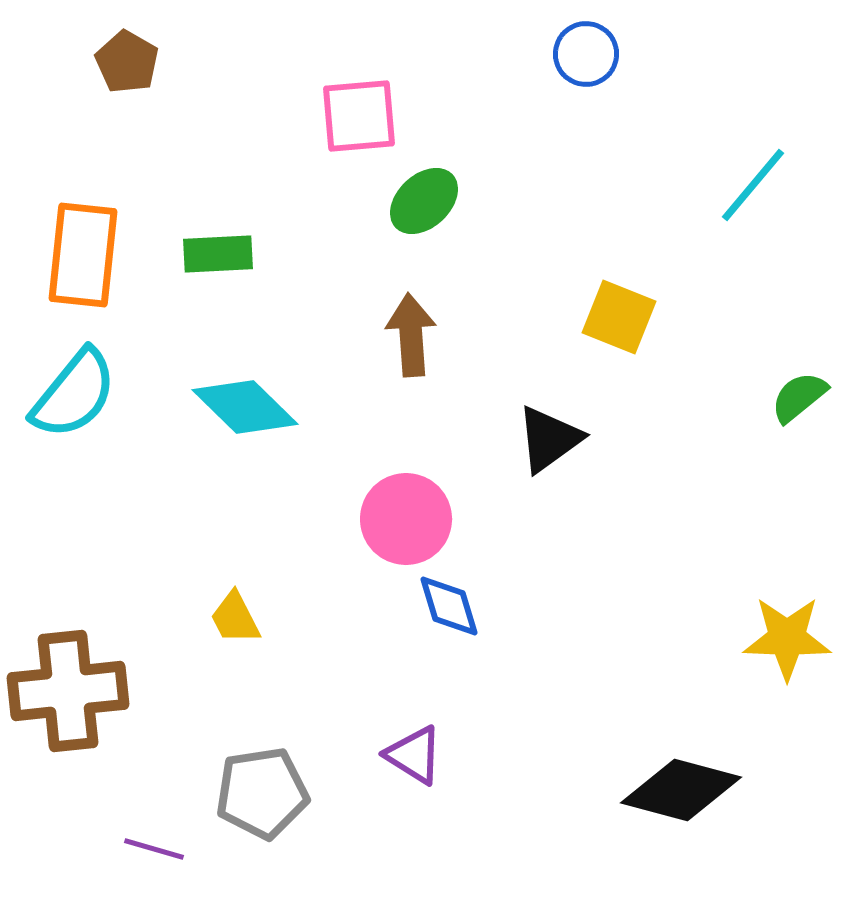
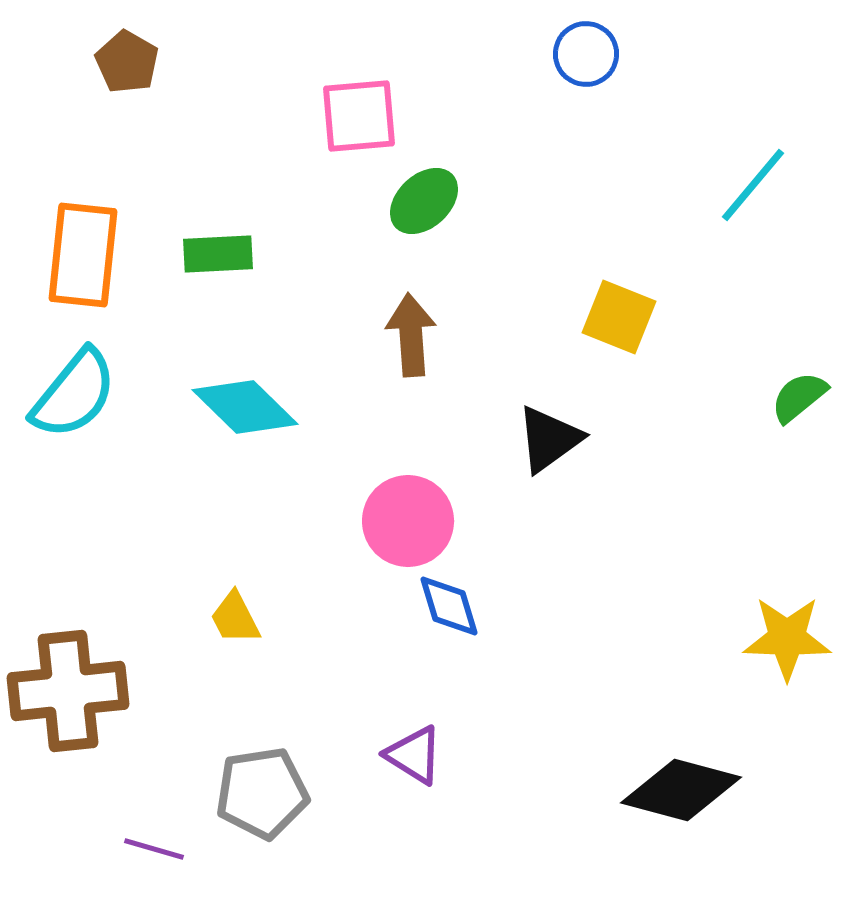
pink circle: moved 2 px right, 2 px down
